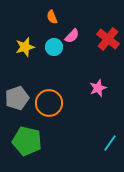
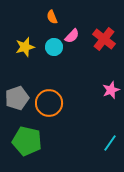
red cross: moved 4 px left
pink star: moved 13 px right, 2 px down
